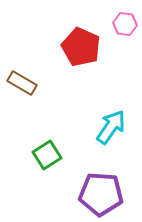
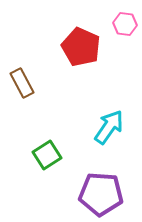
brown rectangle: rotated 32 degrees clockwise
cyan arrow: moved 2 px left
